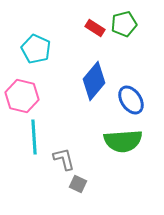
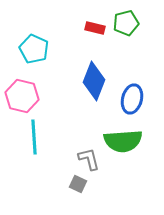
green pentagon: moved 2 px right, 1 px up
red rectangle: rotated 18 degrees counterclockwise
cyan pentagon: moved 2 px left
blue diamond: rotated 18 degrees counterclockwise
blue ellipse: moved 1 px right, 1 px up; rotated 48 degrees clockwise
gray L-shape: moved 25 px right
